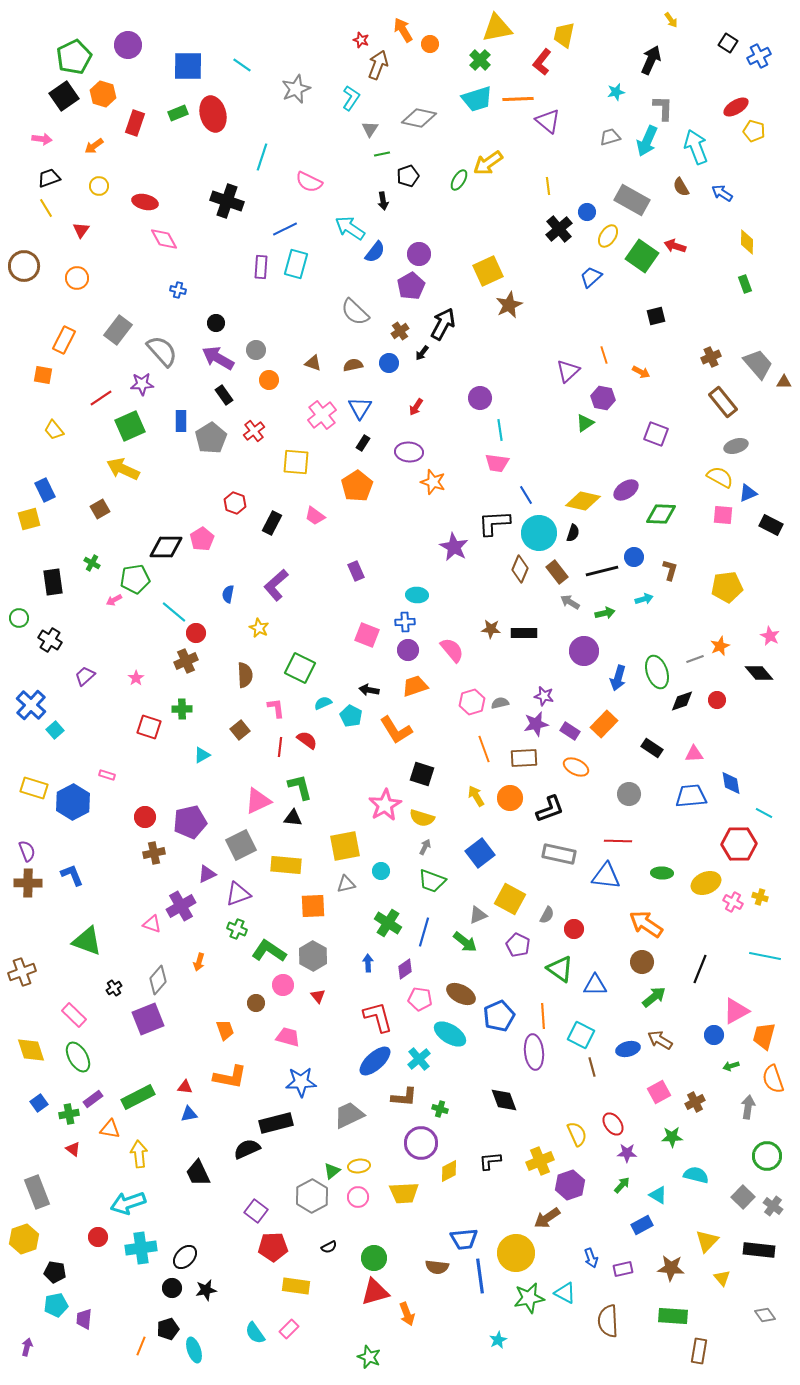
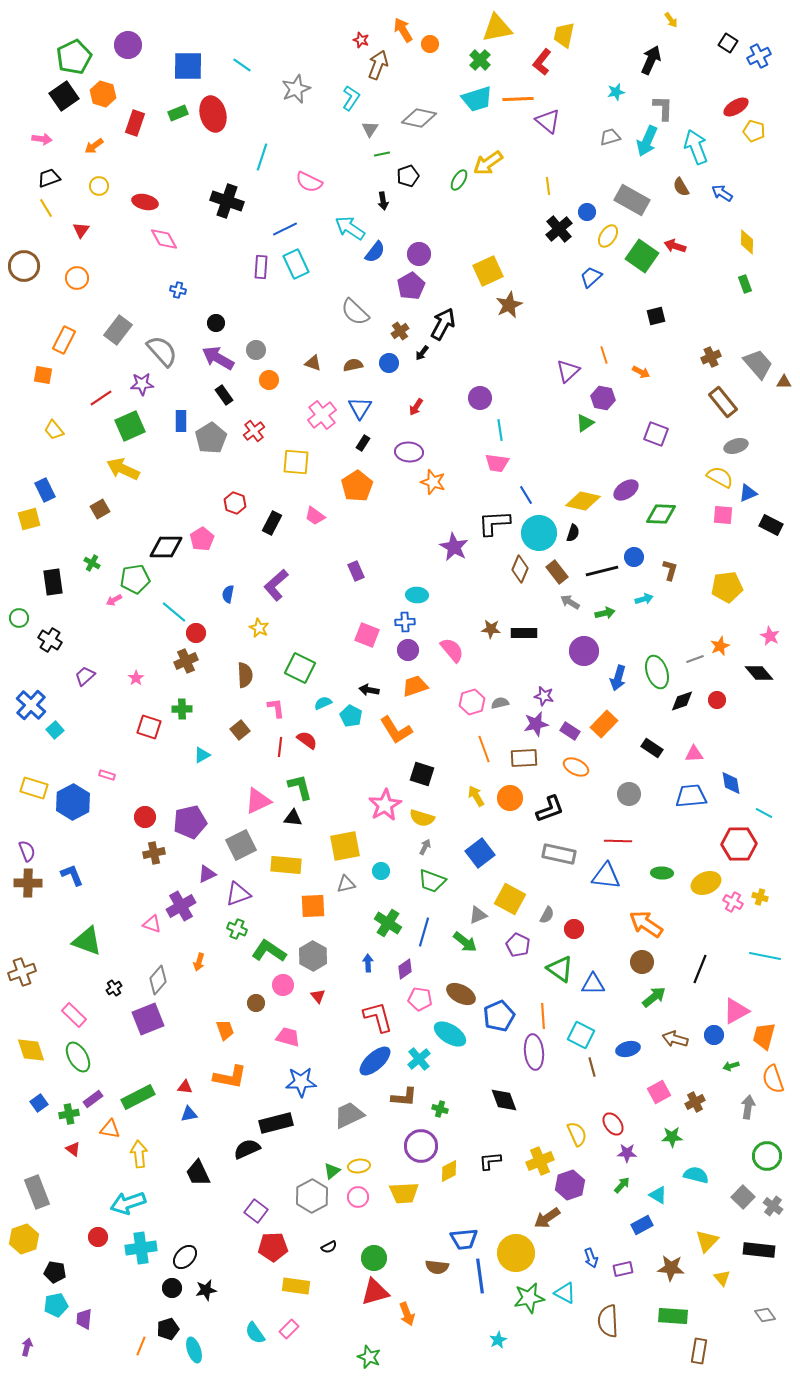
cyan rectangle at (296, 264): rotated 40 degrees counterclockwise
blue triangle at (595, 985): moved 2 px left, 1 px up
brown arrow at (660, 1040): moved 15 px right, 1 px up; rotated 15 degrees counterclockwise
purple circle at (421, 1143): moved 3 px down
